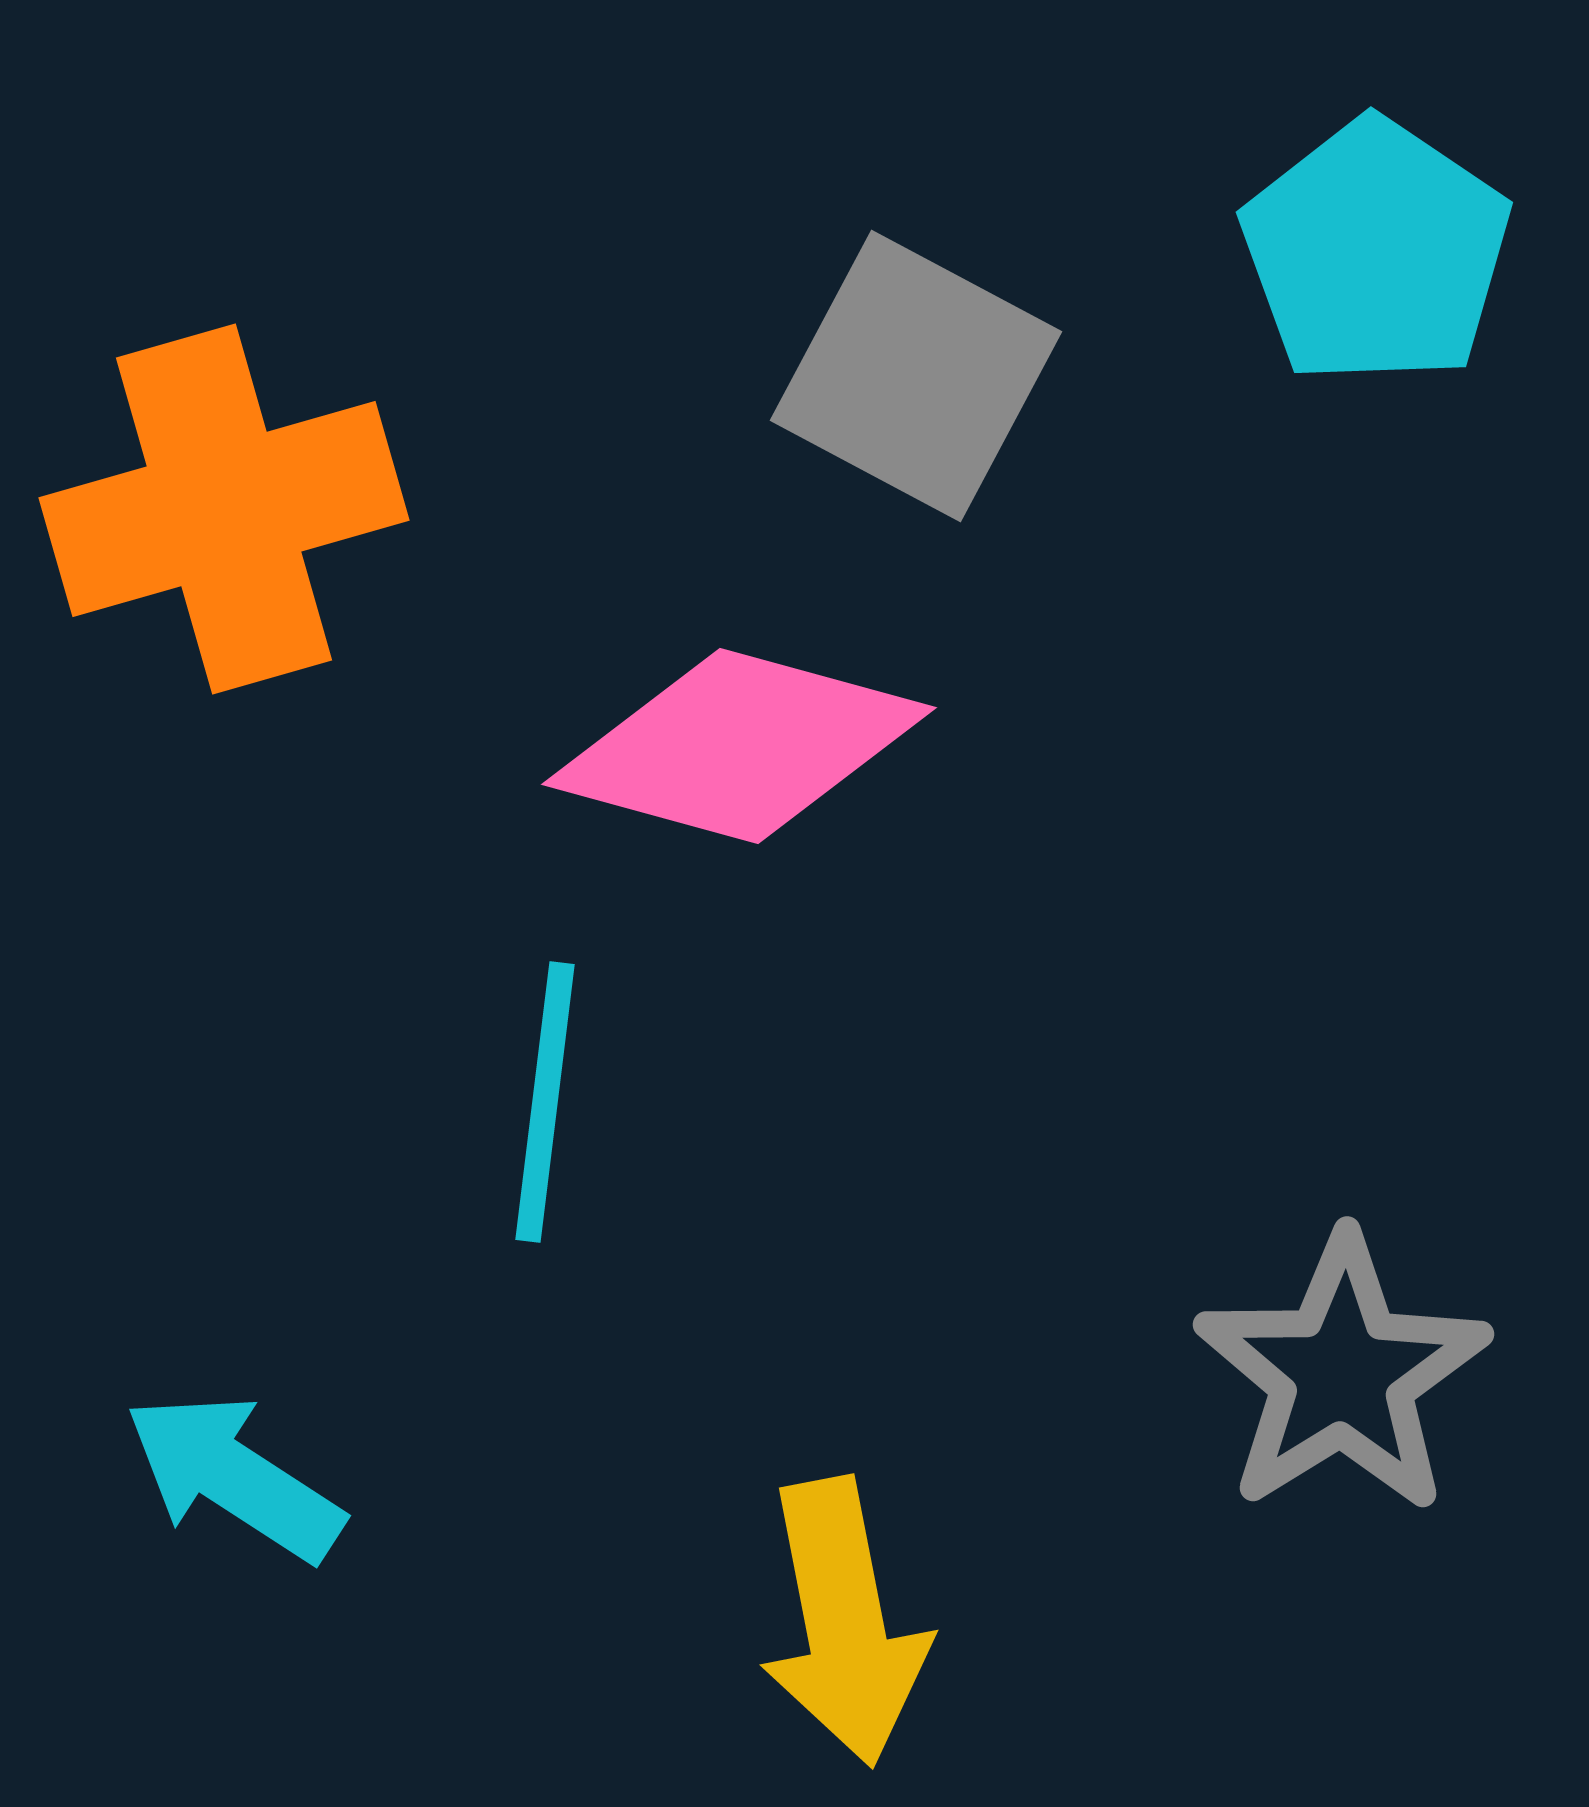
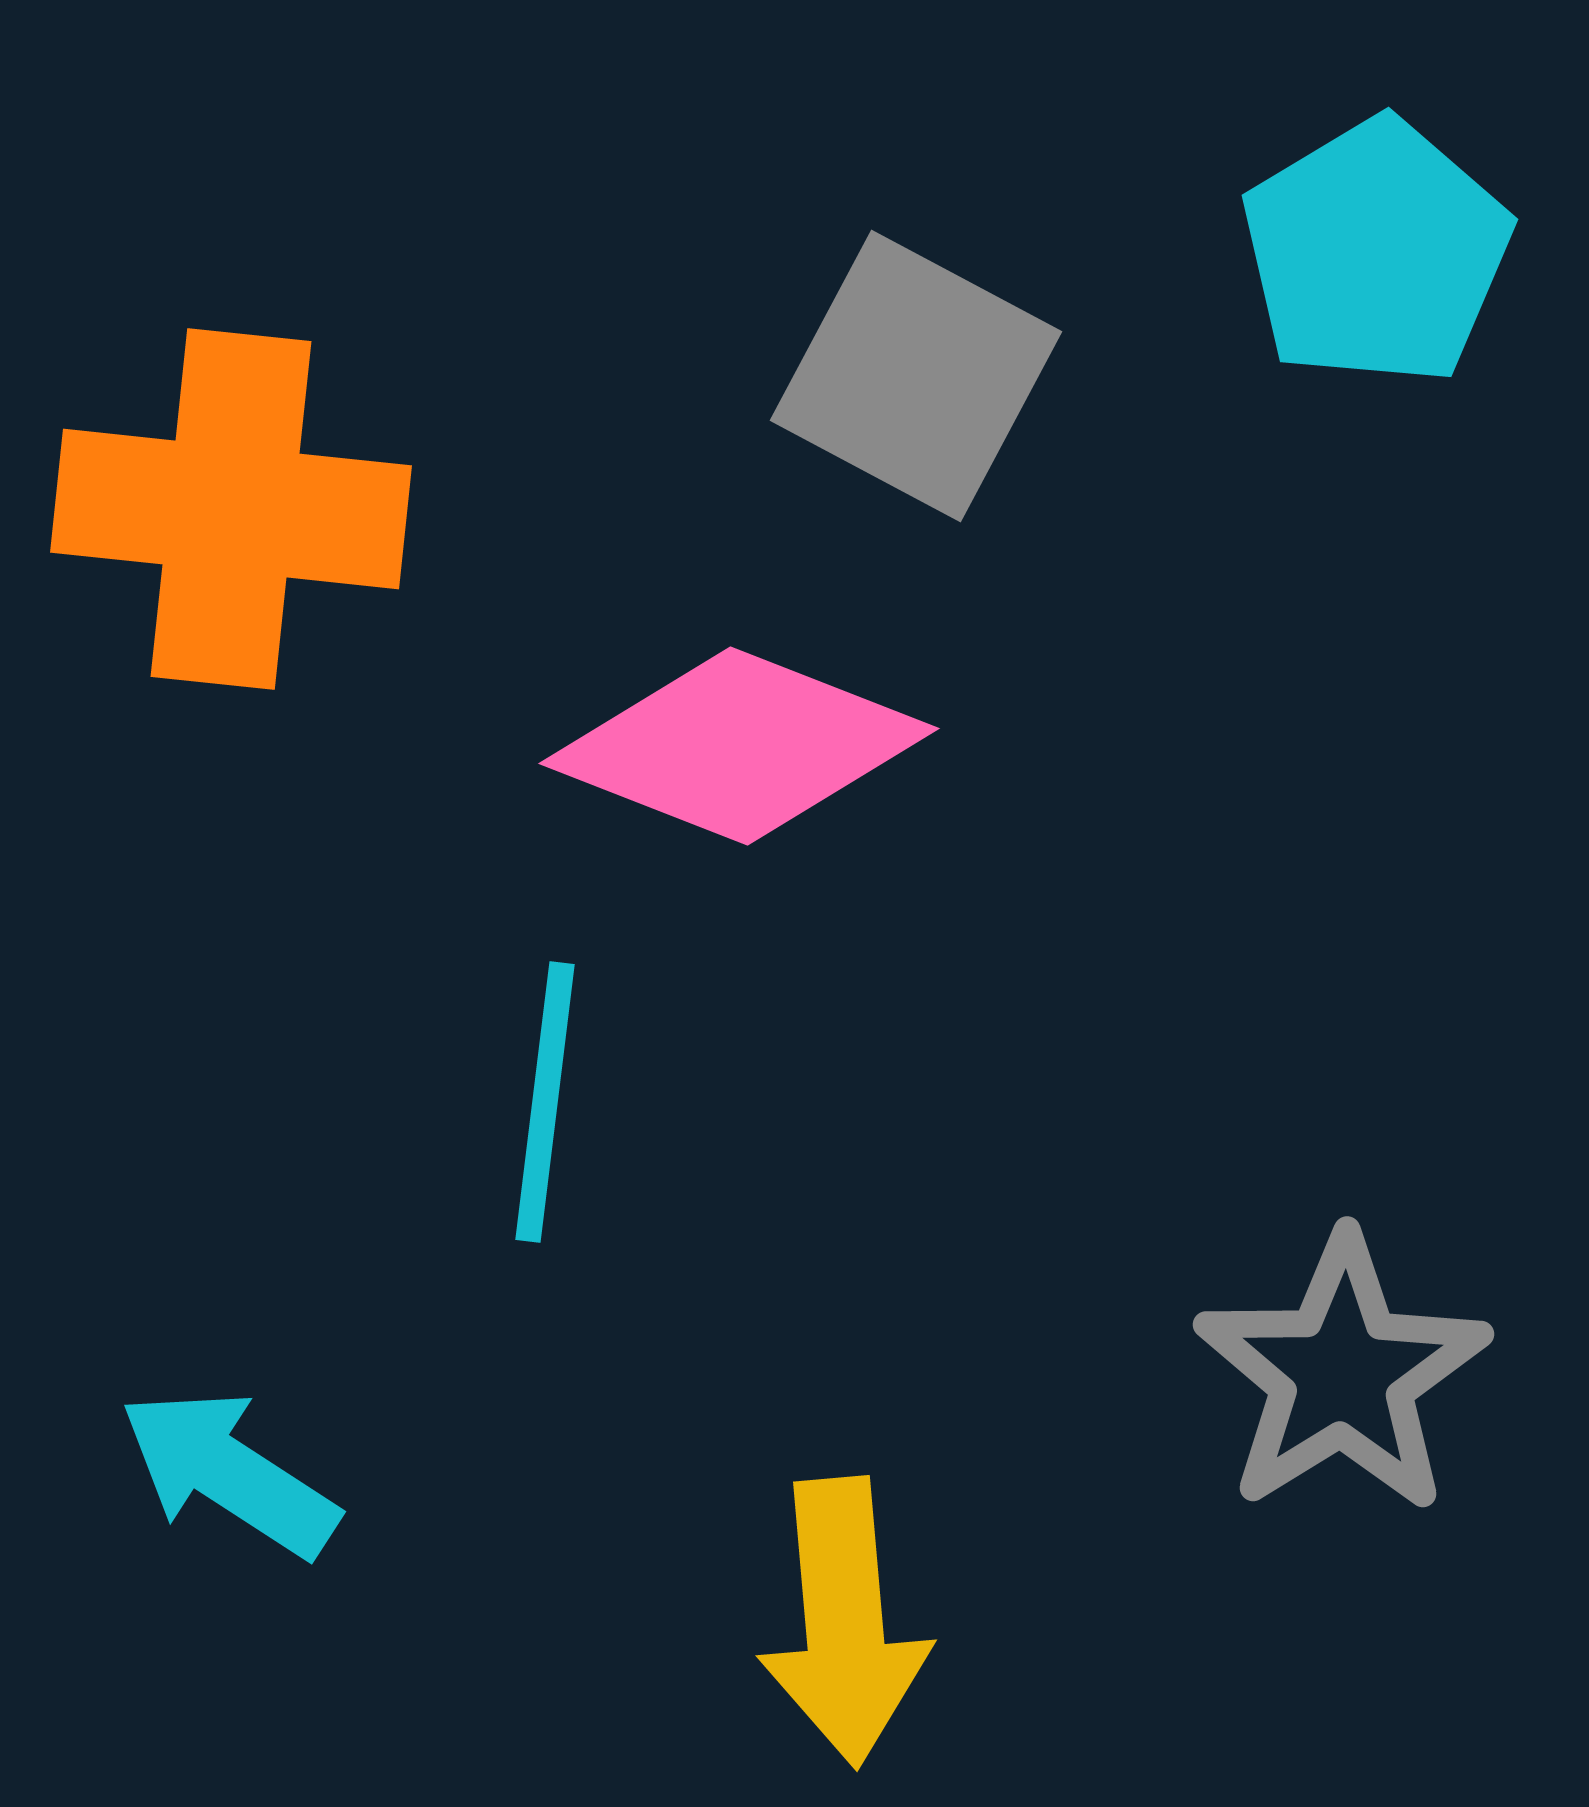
cyan pentagon: rotated 7 degrees clockwise
orange cross: moved 7 px right; rotated 22 degrees clockwise
pink diamond: rotated 6 degrees clockwise
cyan arrow: moved 5 px left, 4 px up
yellow arrow: rotated 6 degrees clockwise
